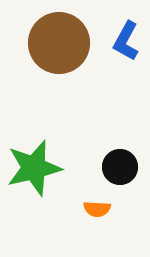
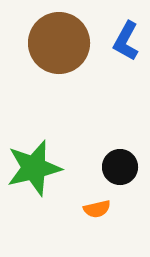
orange semicircle: rotated 16 degrees counterclockwise
